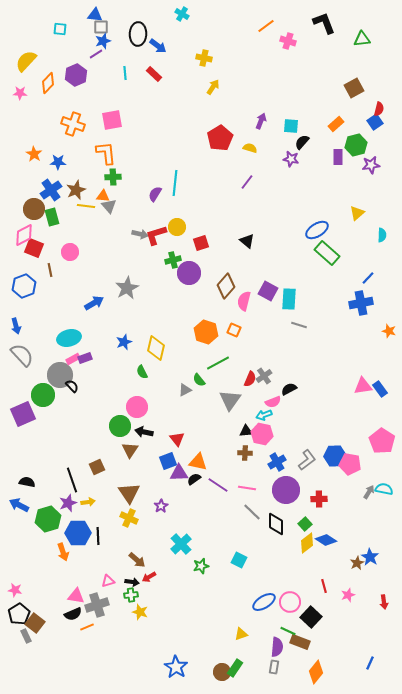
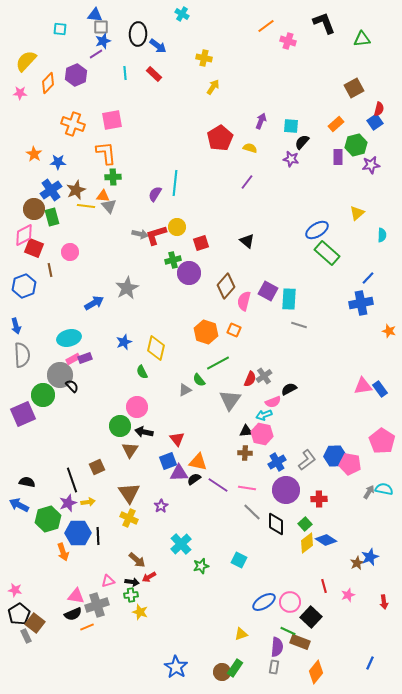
gray semicircle at (22, 355): rotated 40 degrees clockwise
blue star at (370, 557): rotated 18 degrees clockwise
